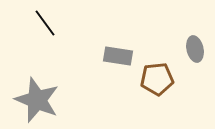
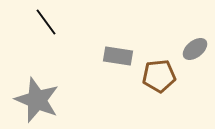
black line: moved 1 px right, 1 px up
gray ellipse: rotated 65 degrees clockwise
brown pentagon: moved 2 px right, 3 px up
